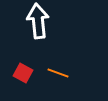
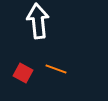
orange line: moved 2 px left, 4 px up
